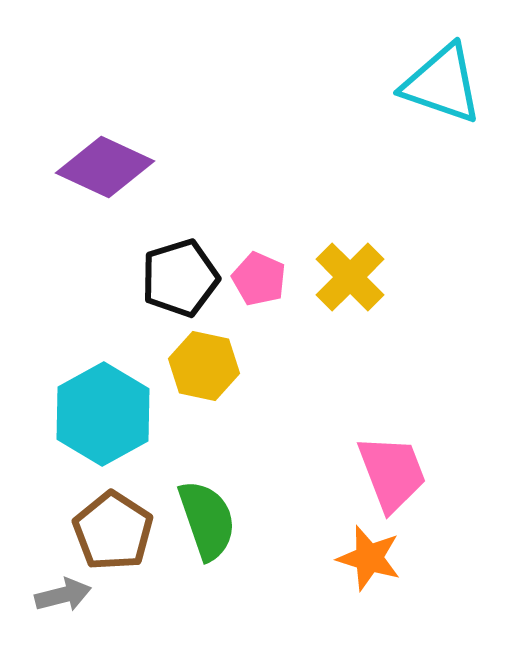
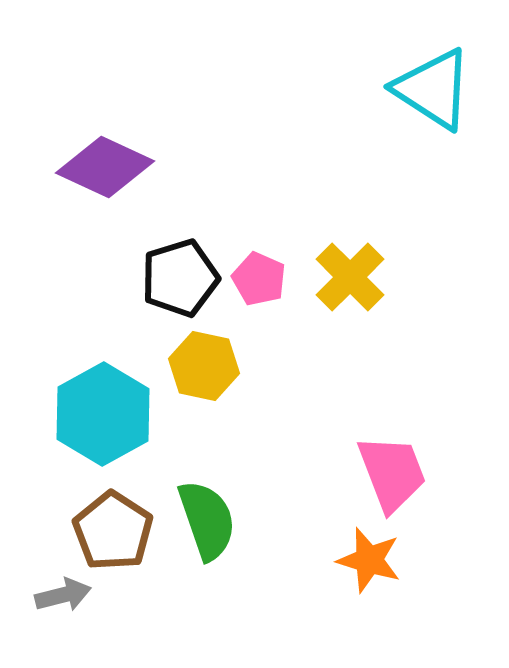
cyan triangle: moved 9 px left, 5 px down; rotated 14 degrees clockwise
orange star: moved 2 px down
